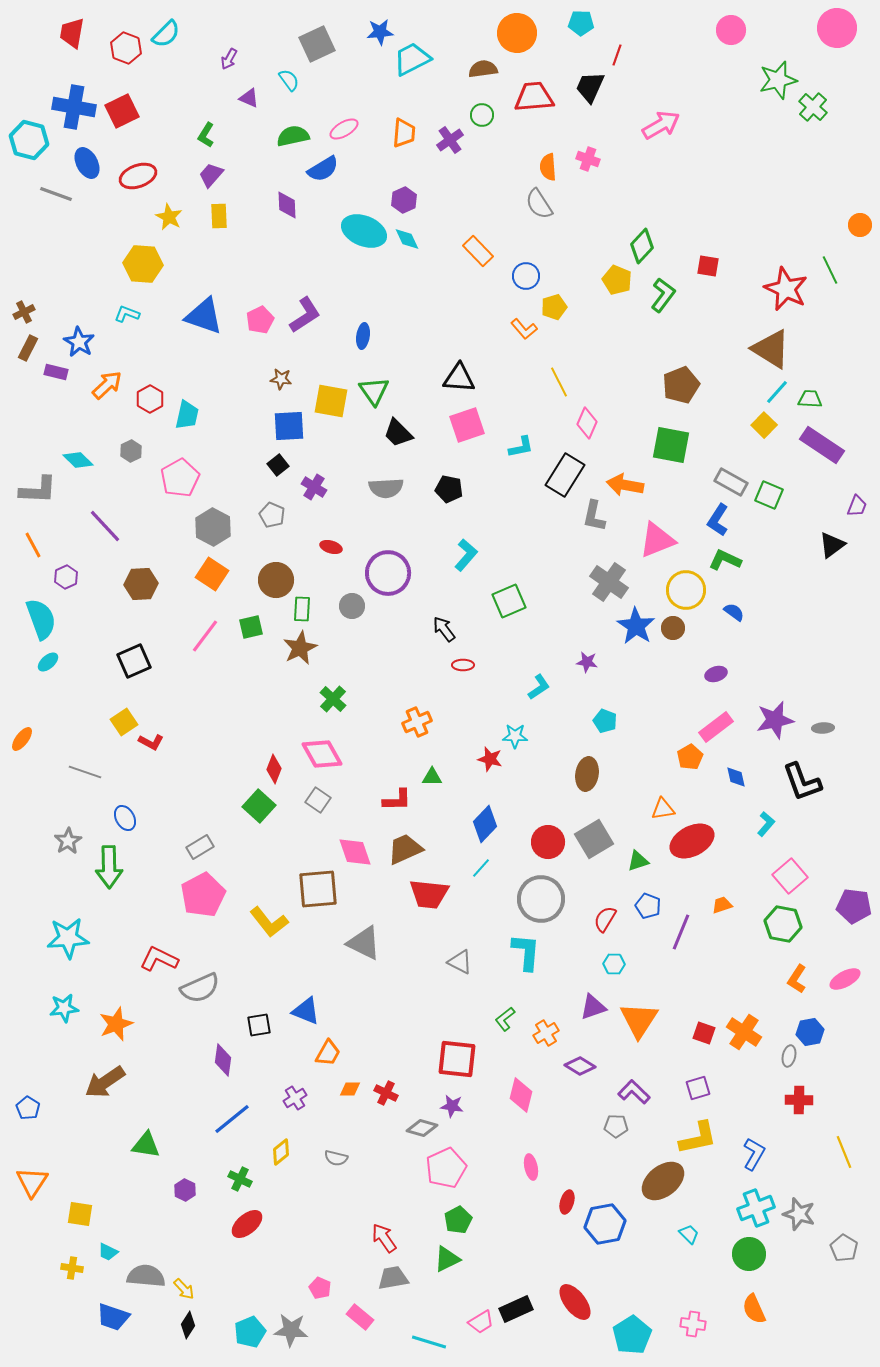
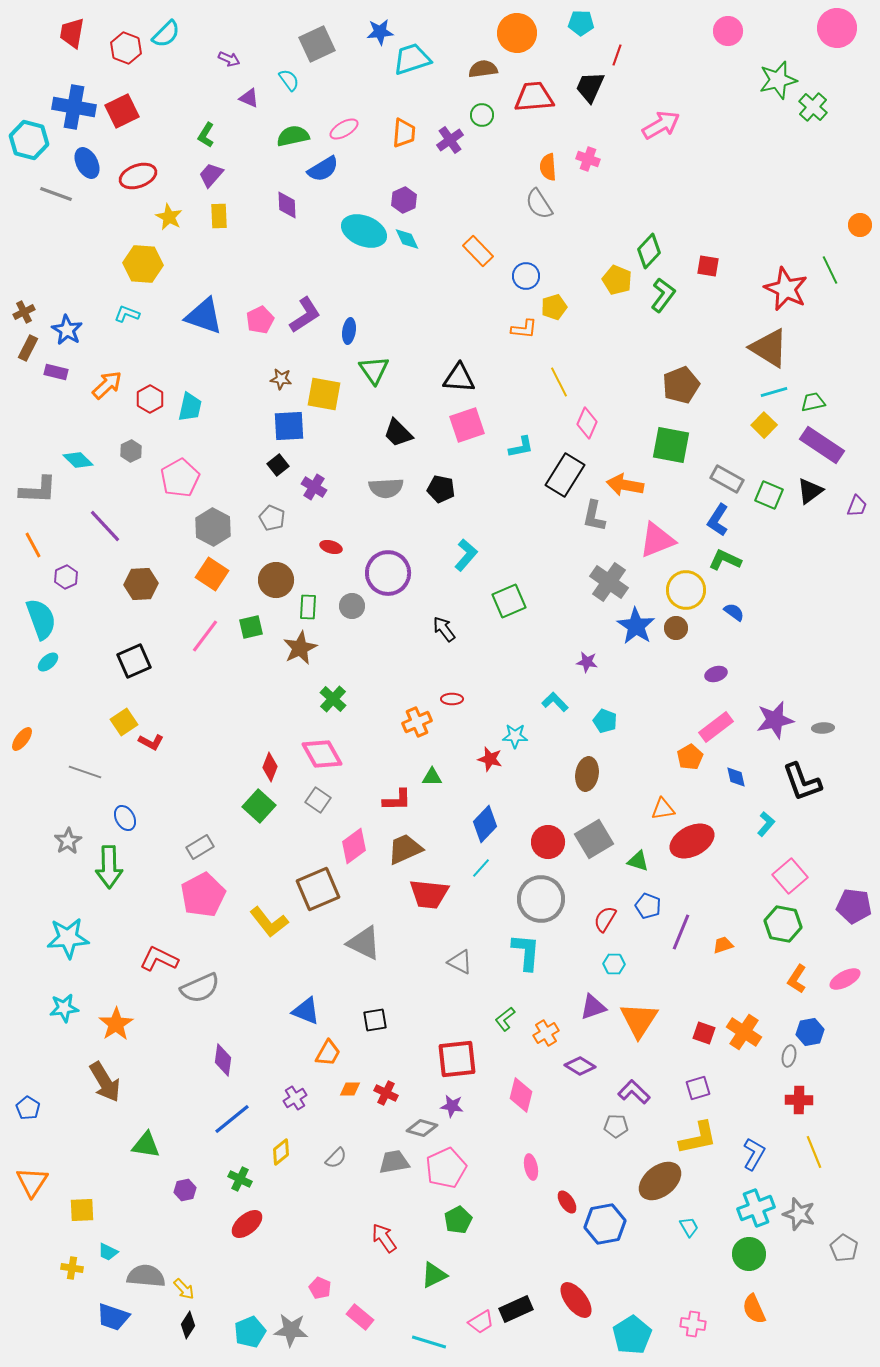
pink circle at (731, 30): moved 3 px left, 1 px down
purple arrow at (229, 59): rotated 95 degrees counterclockwise
cyan trapezoid at (412, 59): rotated 9 degrees clockwise
green diamond at (642, 246): moved 7 px right, 5 px down
orange L-shape at (524, 329): rotated 44 degrees counterclockwise
blue ellipse at (363, 336): moved 14 px left, 5 px up
blue star at (79, 342): moved 12 px left, 12 px up
brown triangle at (771, 349): moved 2 px left, 1 px up
green triangle at (374, 391): moved 21 px up
cyan line at (777, 392): moved 3 px left; rotated 32 degrees clockwise
green trapezoid at (810, 399): moved 3 px right, 3 px down; rotated 15 degrees counterclockwise
yellow square at (331, 401): moved 7 px left, 7 px up
cyan trapezoid at (187, 415): moved 3 px right, 8 px up
gray rectangle at (731, 482): moved 4 px left, 3 px up
black pentagon at (449, 489): moved 8 px left
gray pentagon at (272, 515): moved 3 px down
black triangle at (832, 545): moved 22 px left, 54 px up
green rectangle at (302, 609): moved 6 px right, 2 px up
brown circle at (673, 628): moved 3 px right
red ellipse at (463, 665): moved 11 px left, 34 px down
cyan L-shape at (539, 687): moved 16 px right, 15 px down; rotated 100 degrees counterclockwise
red diamond at (274, 769): moved 4 px left, 2 px up
pink diamond at (355, 852): moved 1 px left, 6 px up; rotated 72 degrees clockwise
green triangle at (638, 861): rotated 35 degrees clockwise
brown square at (318, 889): rotated 18 degrees counterclockwise
orange trapezoid at (722, 905): moved 1 px right, 40 px down
orange star at (116, 1024): rotated 12 degrees counterclockwise
black square at (259, 1025): moved 116 px right, 5 px up
red square at (457, 1059): rotated 12 degrees counterclockwise
brown arrow at (105, 1082): rotated 87 degrees counterclockwise
yellow line at (844, 1152): moved 30 px left
gray semicircle at (336, 1158): rotated 60 degrees counterclockwise
brown ellipse at (663, 1181): moved 3 px left
purple hexagon at (185, 1190): rotated 20 degrees clockwise
red ellipse at (567, 1202): rotated 50 degrees counterclockwise
yellow square at (80, 1214): moved 2 px right, 4 px up; rotated 12 degrees counterclockwise
cyan trapezoid at (689, 1234): moved 7 px up; rotated 15 degrees clockwise
green triangle at (447, 1259): moved 13 px left, 16 px down
gray trapezoid at (393, 1278): moved 1 px right, 116 px up
red ellipse at (575, 1302): moved 1 px right, 2 px up
